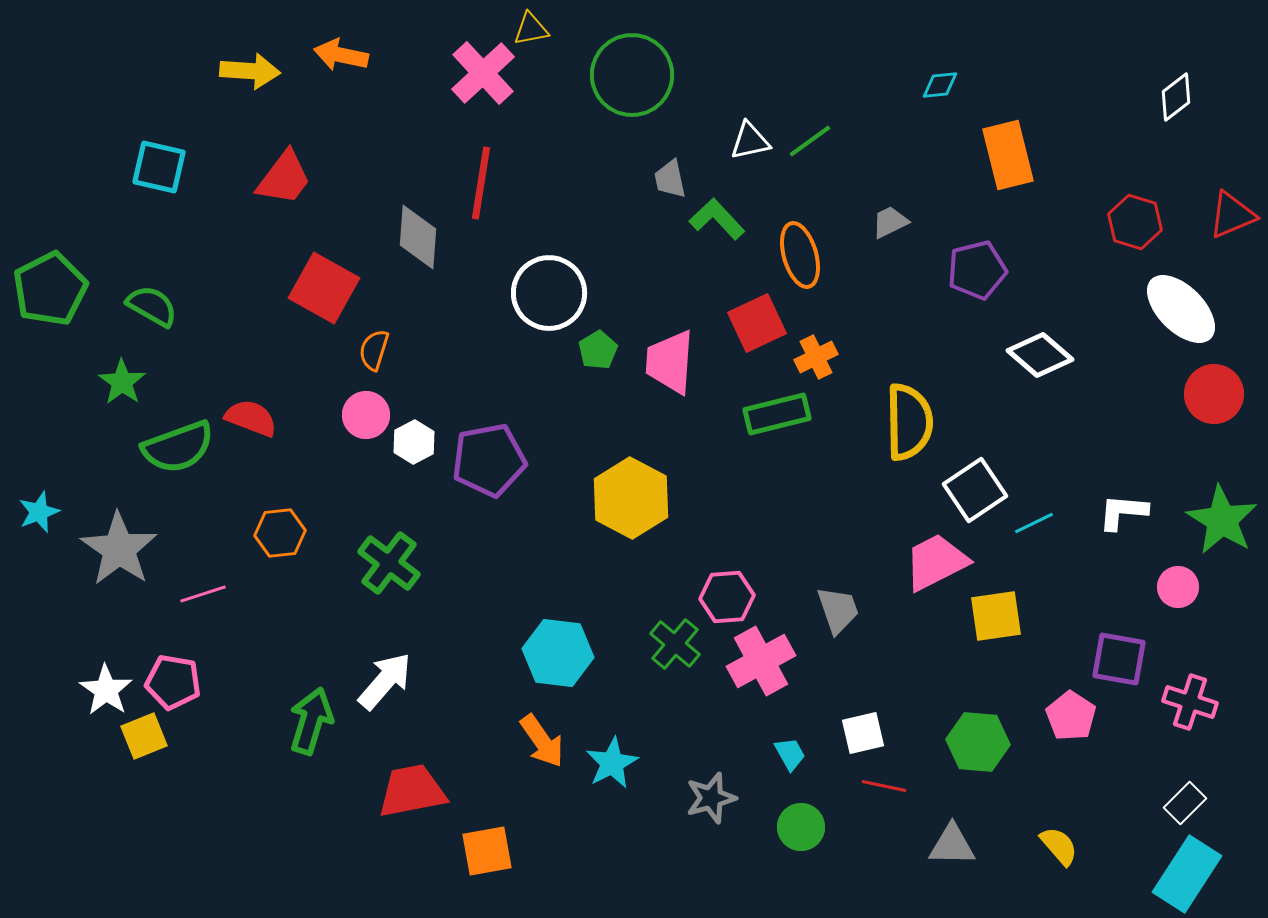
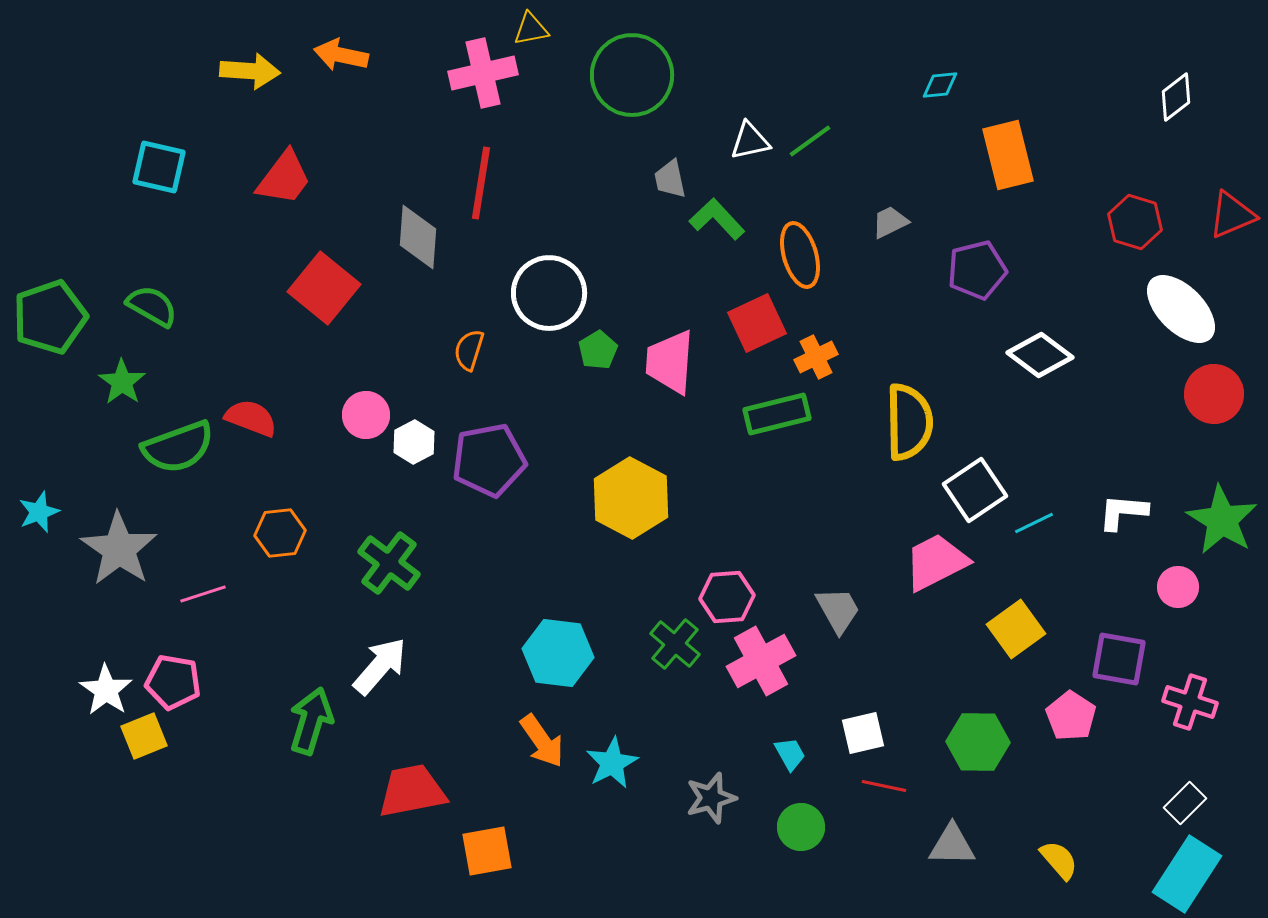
pink cross at (483, 73): rotated 30 degrees clockwise
red square at (324, 288): rotated 10 degrees clockwise
green pentagon at (50, 289): moved 28 px down; rotated 8 degrees clockwise
orange semicircle at (374, 350): moved 95 px right
white diamond at (1040, 355): rotated 4 degrees counterclockwise
gray trapezoid at (838, 610): rotated 10 degrees counterclockwise
yellow square at (996, 616): moved 20 px right, 13 px down; rotated 28 degrees counterclockwise
white arrow at (385, 681): moved 5 px left, 15 px up
green hexagon at (978, 742): rotated 4 degrees counterclockwise
yellow semicircle at (1059, 846): moved 14 px down
